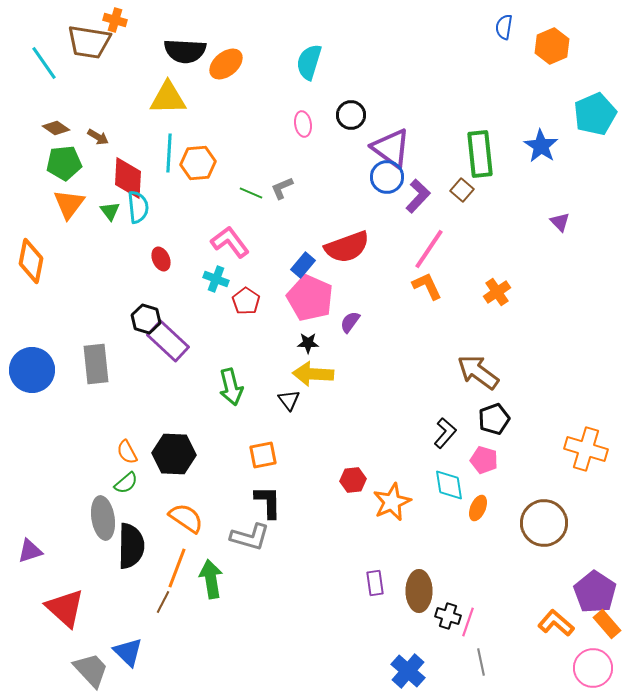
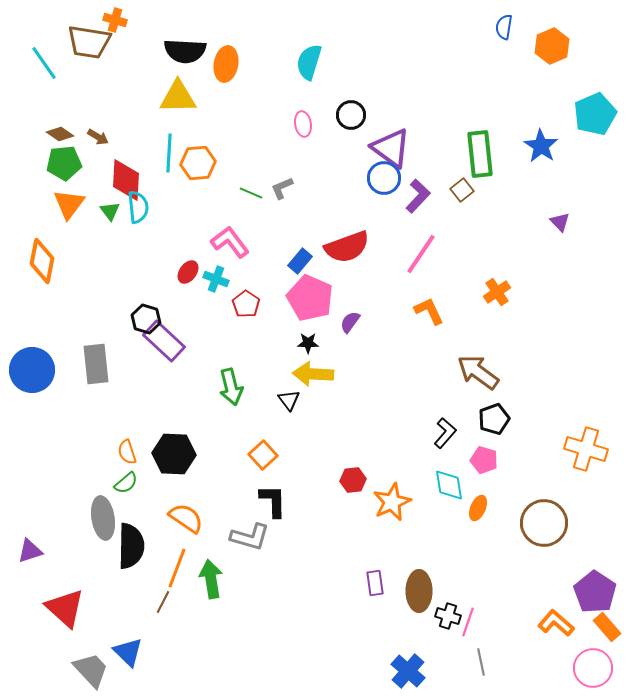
orange ellipse at (226, 64): rotated 40 degrees counterclockwise
yellow triangle at (168, 98): moved 10 px right, 1 px up
brown diamond at (56, 128): moved 4 px right, 6 px down
blue circle at (387, 177): moved 3 px left, 1 px down
red diamond at (128, 178): moved 2 px left, 2 px down
brown square at (462, 190): rotated 10 degrees clockwise
pink line at (429, 249): moved 8 px left, 5 px down
red ellipse at (161, 259): moved 27 px right, 13 px down; rotated 60 degrees clockwise
orange diamond at (31, 261): moved 11 px right
blue rectangle at (303, 265): moved 3 px left, 4 px up
orange L-shape at (427, 286): moved 2 px right, 25 px down
red pentagon at (246, 301): moved 3 px down
purple rectangle at (168, 341): moved 4 px left
orange semicircle at (127, 452): rotated 10 degrees clockwise
orange square at (263, 455): rotated 32 degrees counterclockwise
black L-shape at (268, 502): moved 5 px right, 1 px up
orange rectangle at (607, 624): moved 3 px down
